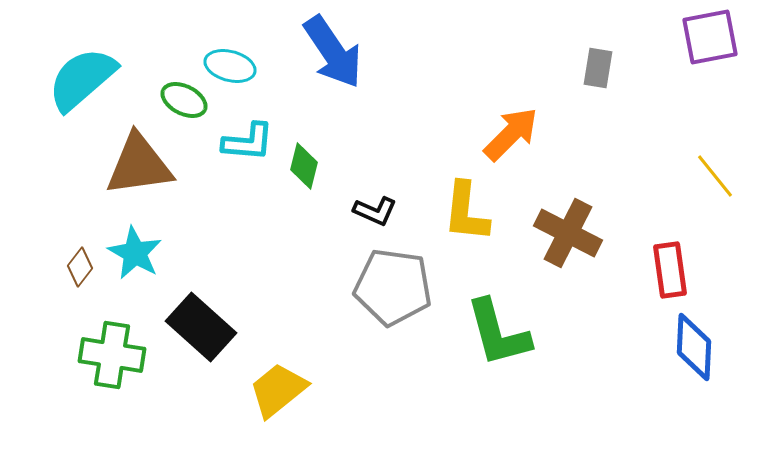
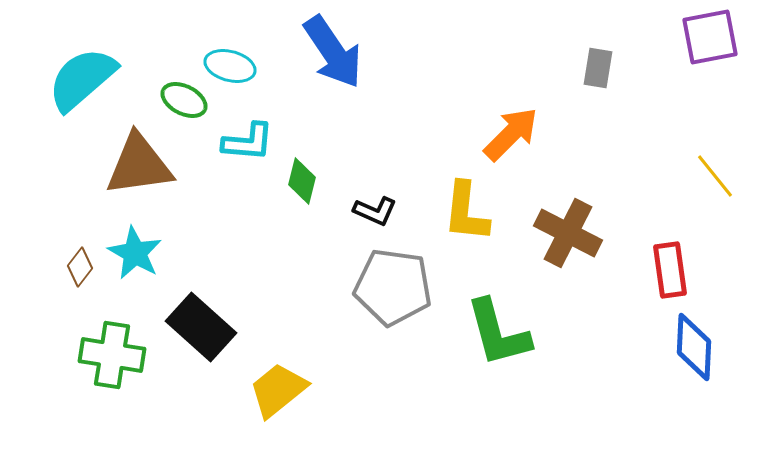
green diamond: moved 2 px left, 15 px down
